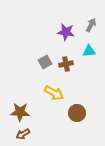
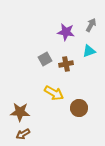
cyan triangle: rotated 16 degrees counterclockwise
gray square: moved 3 px up
brown circle: moved 2 px right, 5 px up
